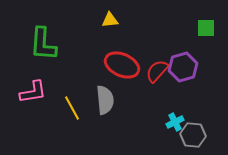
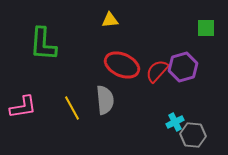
pink L-shape: moved 10 px left, 15 px down
